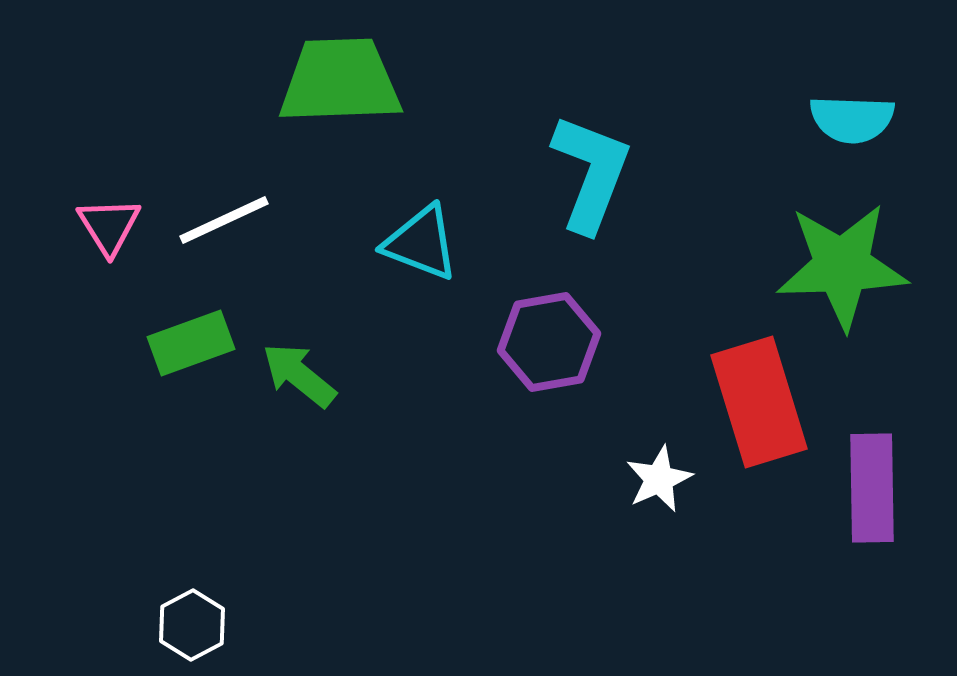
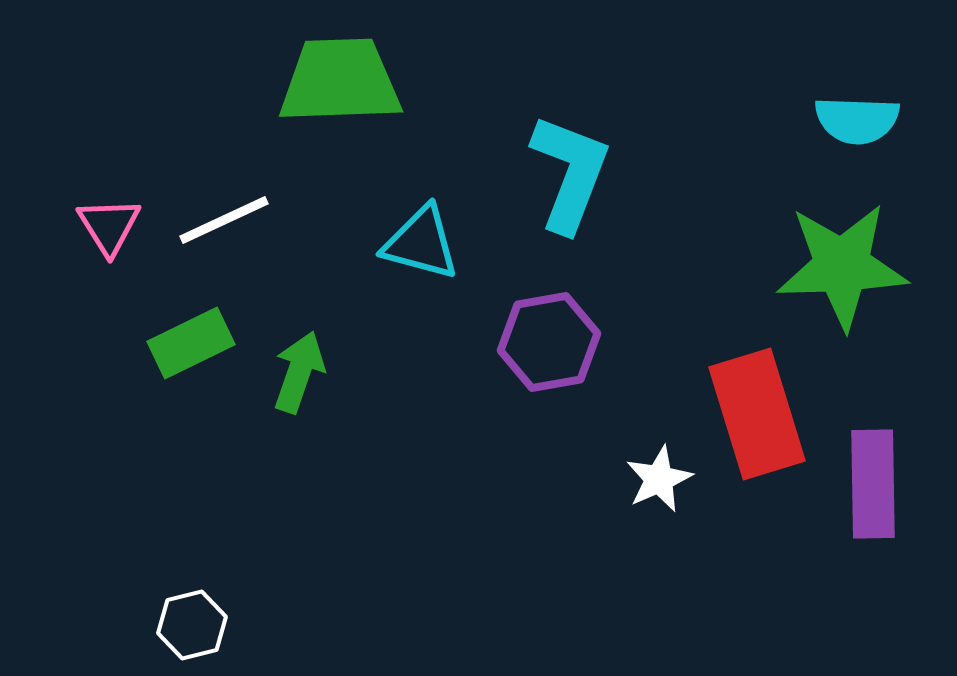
cyan semicircle: moved 5 px right, 1 px down
cyan L-shape: moved 21 px left
cyan triangle: rotated 6 degrees counterclockwise
green rectangle: rotated 6 degrees counterclockwise
green arrow: moved 3 px up; rotated 70 degrees clockwise
red rectangle: moved 2 px left, 12 px down
purple rectangle: moved 1 px right, 4 px up
white hexagon: rotated 14 degrees clockwise
